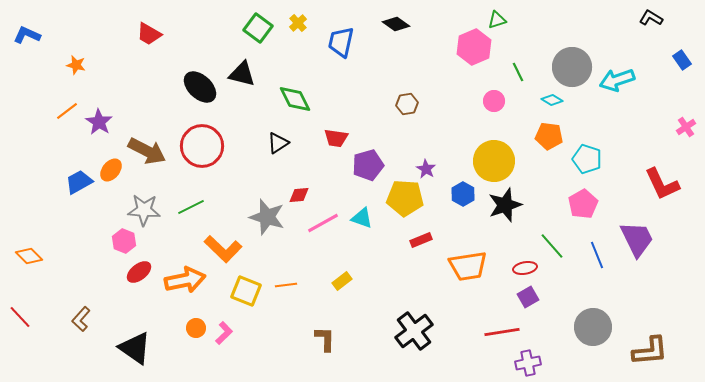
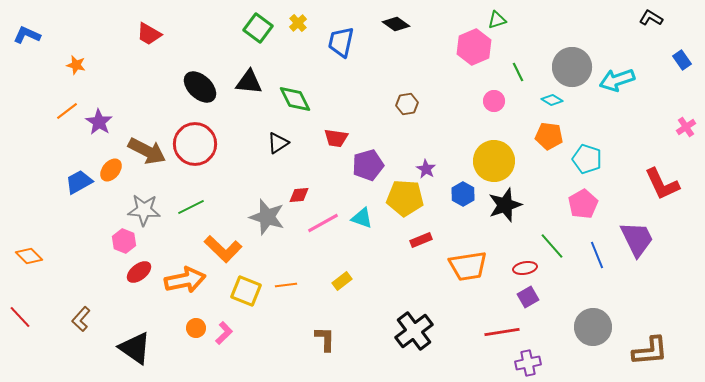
black triangle at (242, 74): moved 7 px right, 8 px down; rotated 8 degrees counterclockwise
red circle at (202, 146): moved 7 px left, 2 px up
